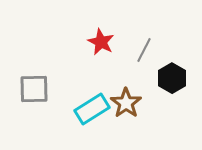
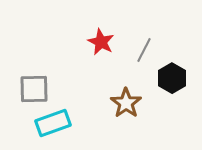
cyan rectangle: moved 39 px left, 14 px down; rotated 12 degrees clockwise
